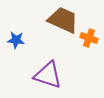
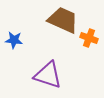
blue star: moved 2 px left
